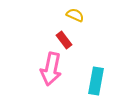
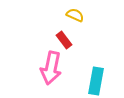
pink arrow: moved 1 px up
